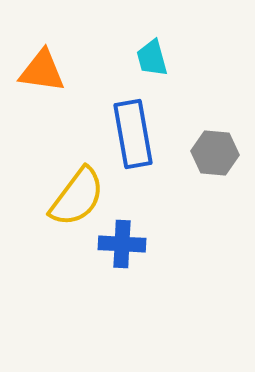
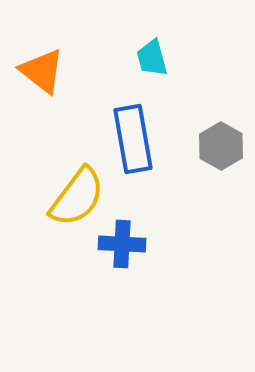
orange triangle: rotated 30 degrees clockwise
blue rectangle: moved 5 px down
gray hexagon: moved 6 px right, 7 px up; rotated 24 degrees clockwise
